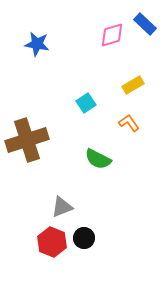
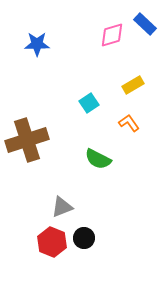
blue star: rotated 10 degrees counterclockwise
cyan square: moved 3 px right
